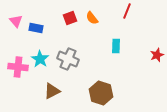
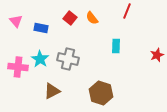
red square: rotated 32 degrees counterclockwise
blue rectangle: moved 5 px right
gray cross: rotated 10 degrees counterclockwise
